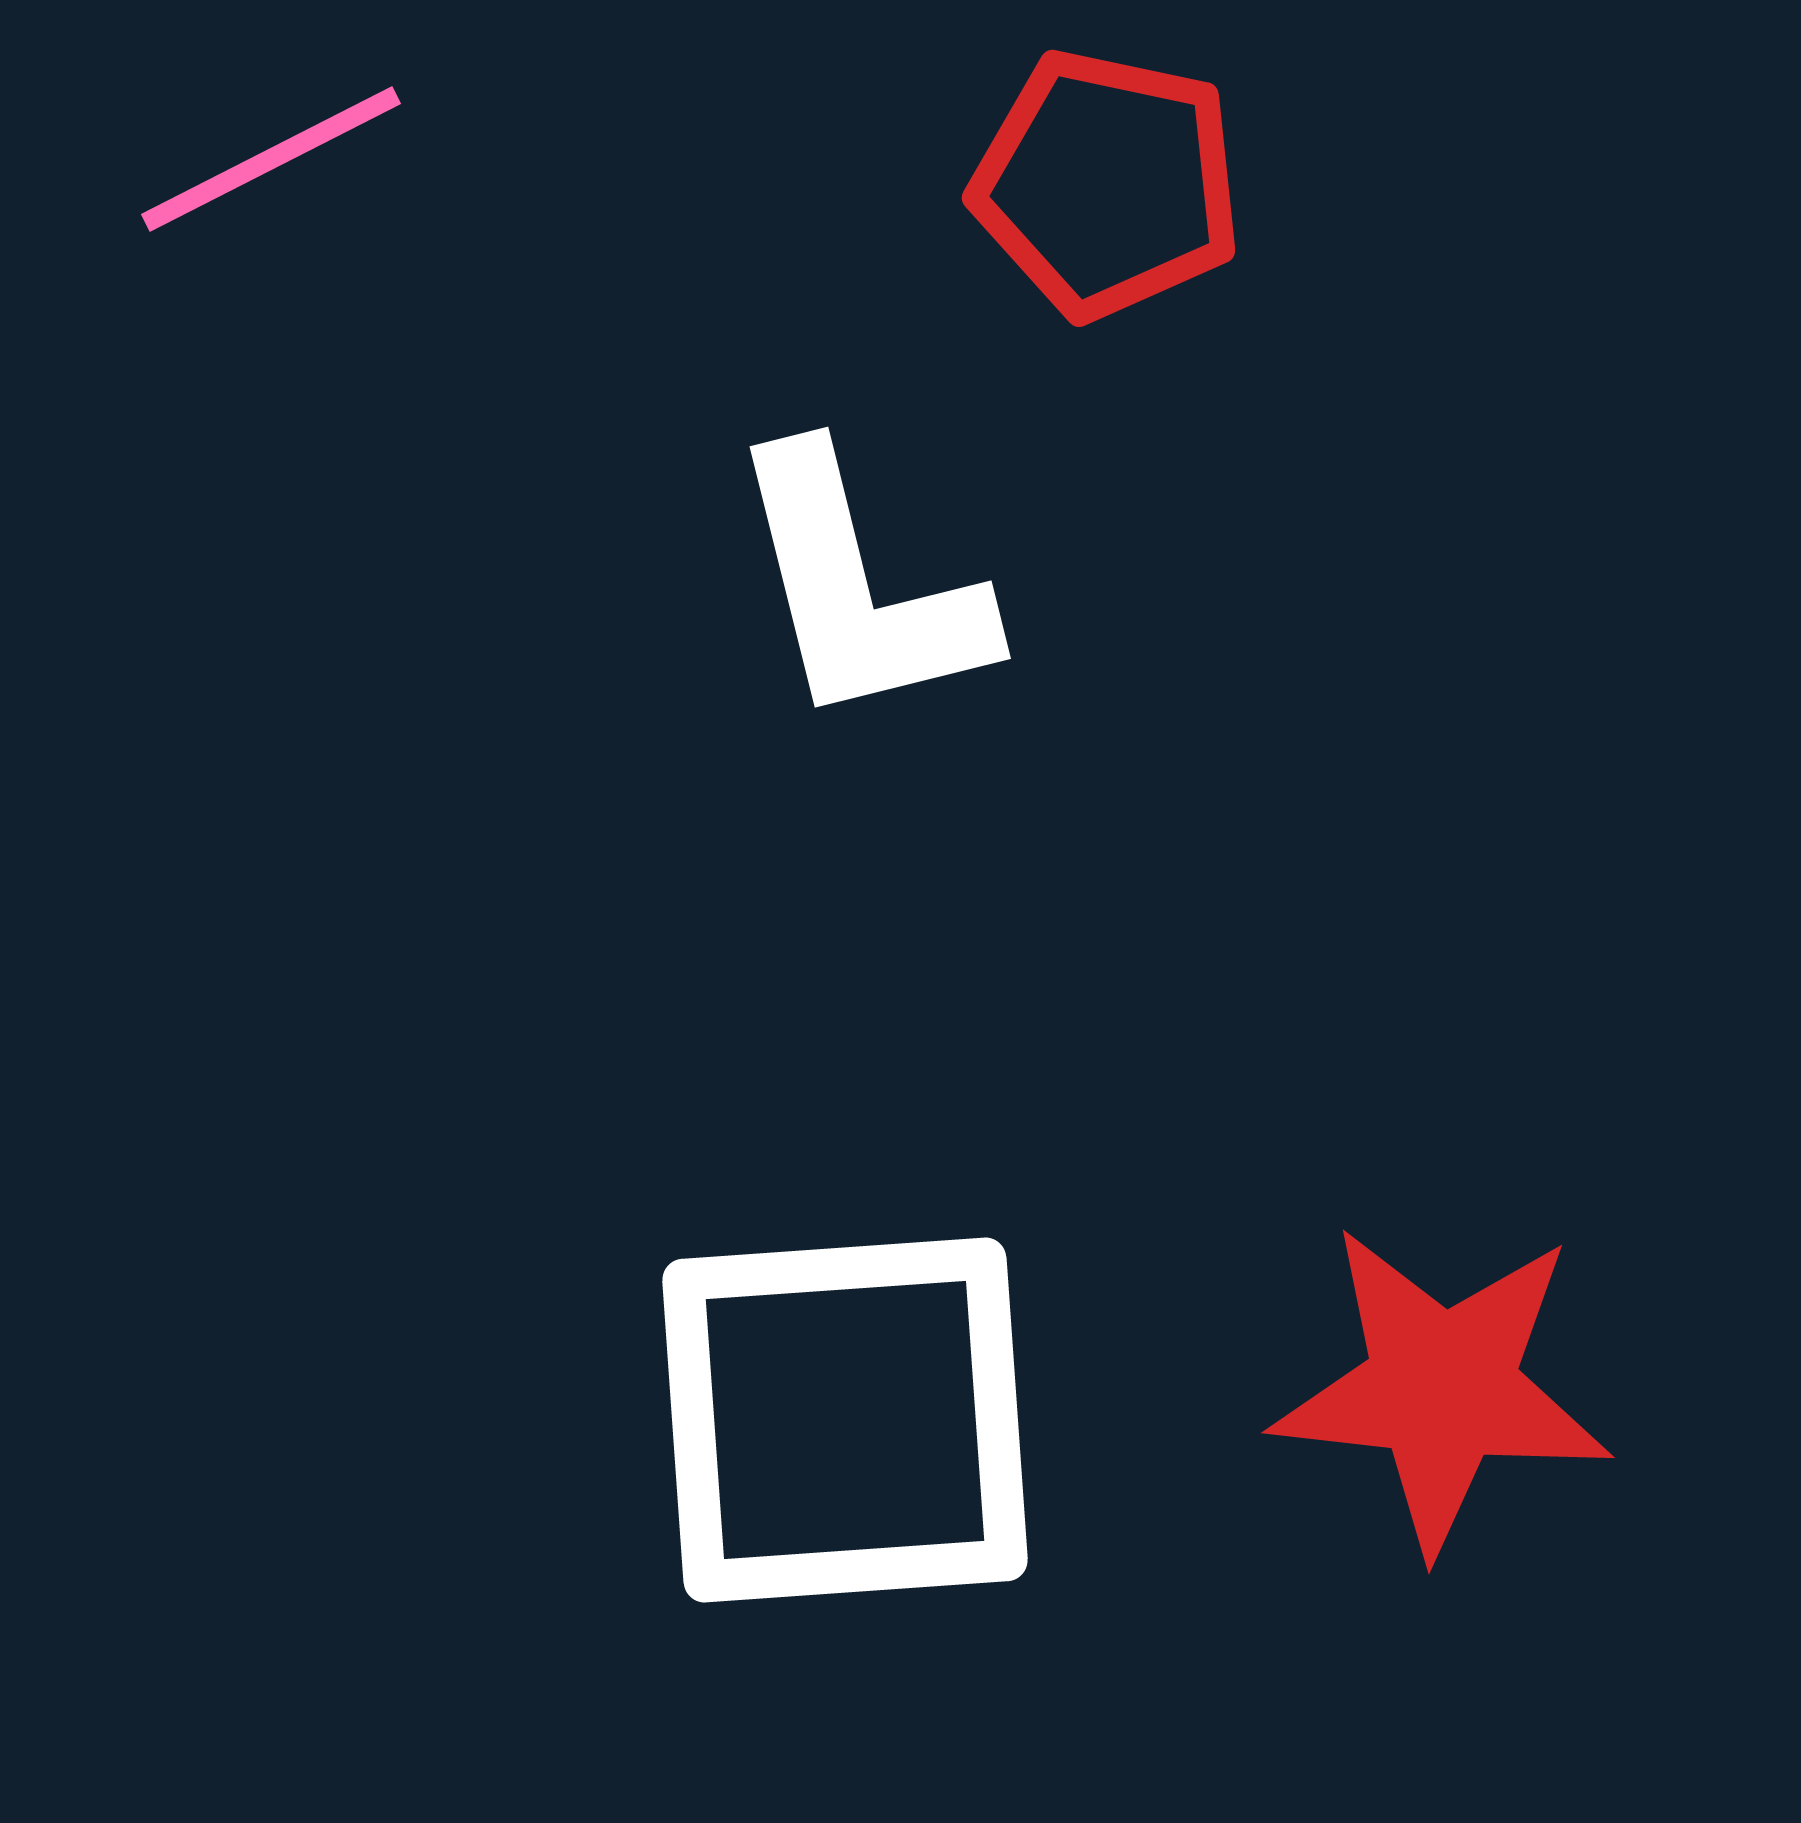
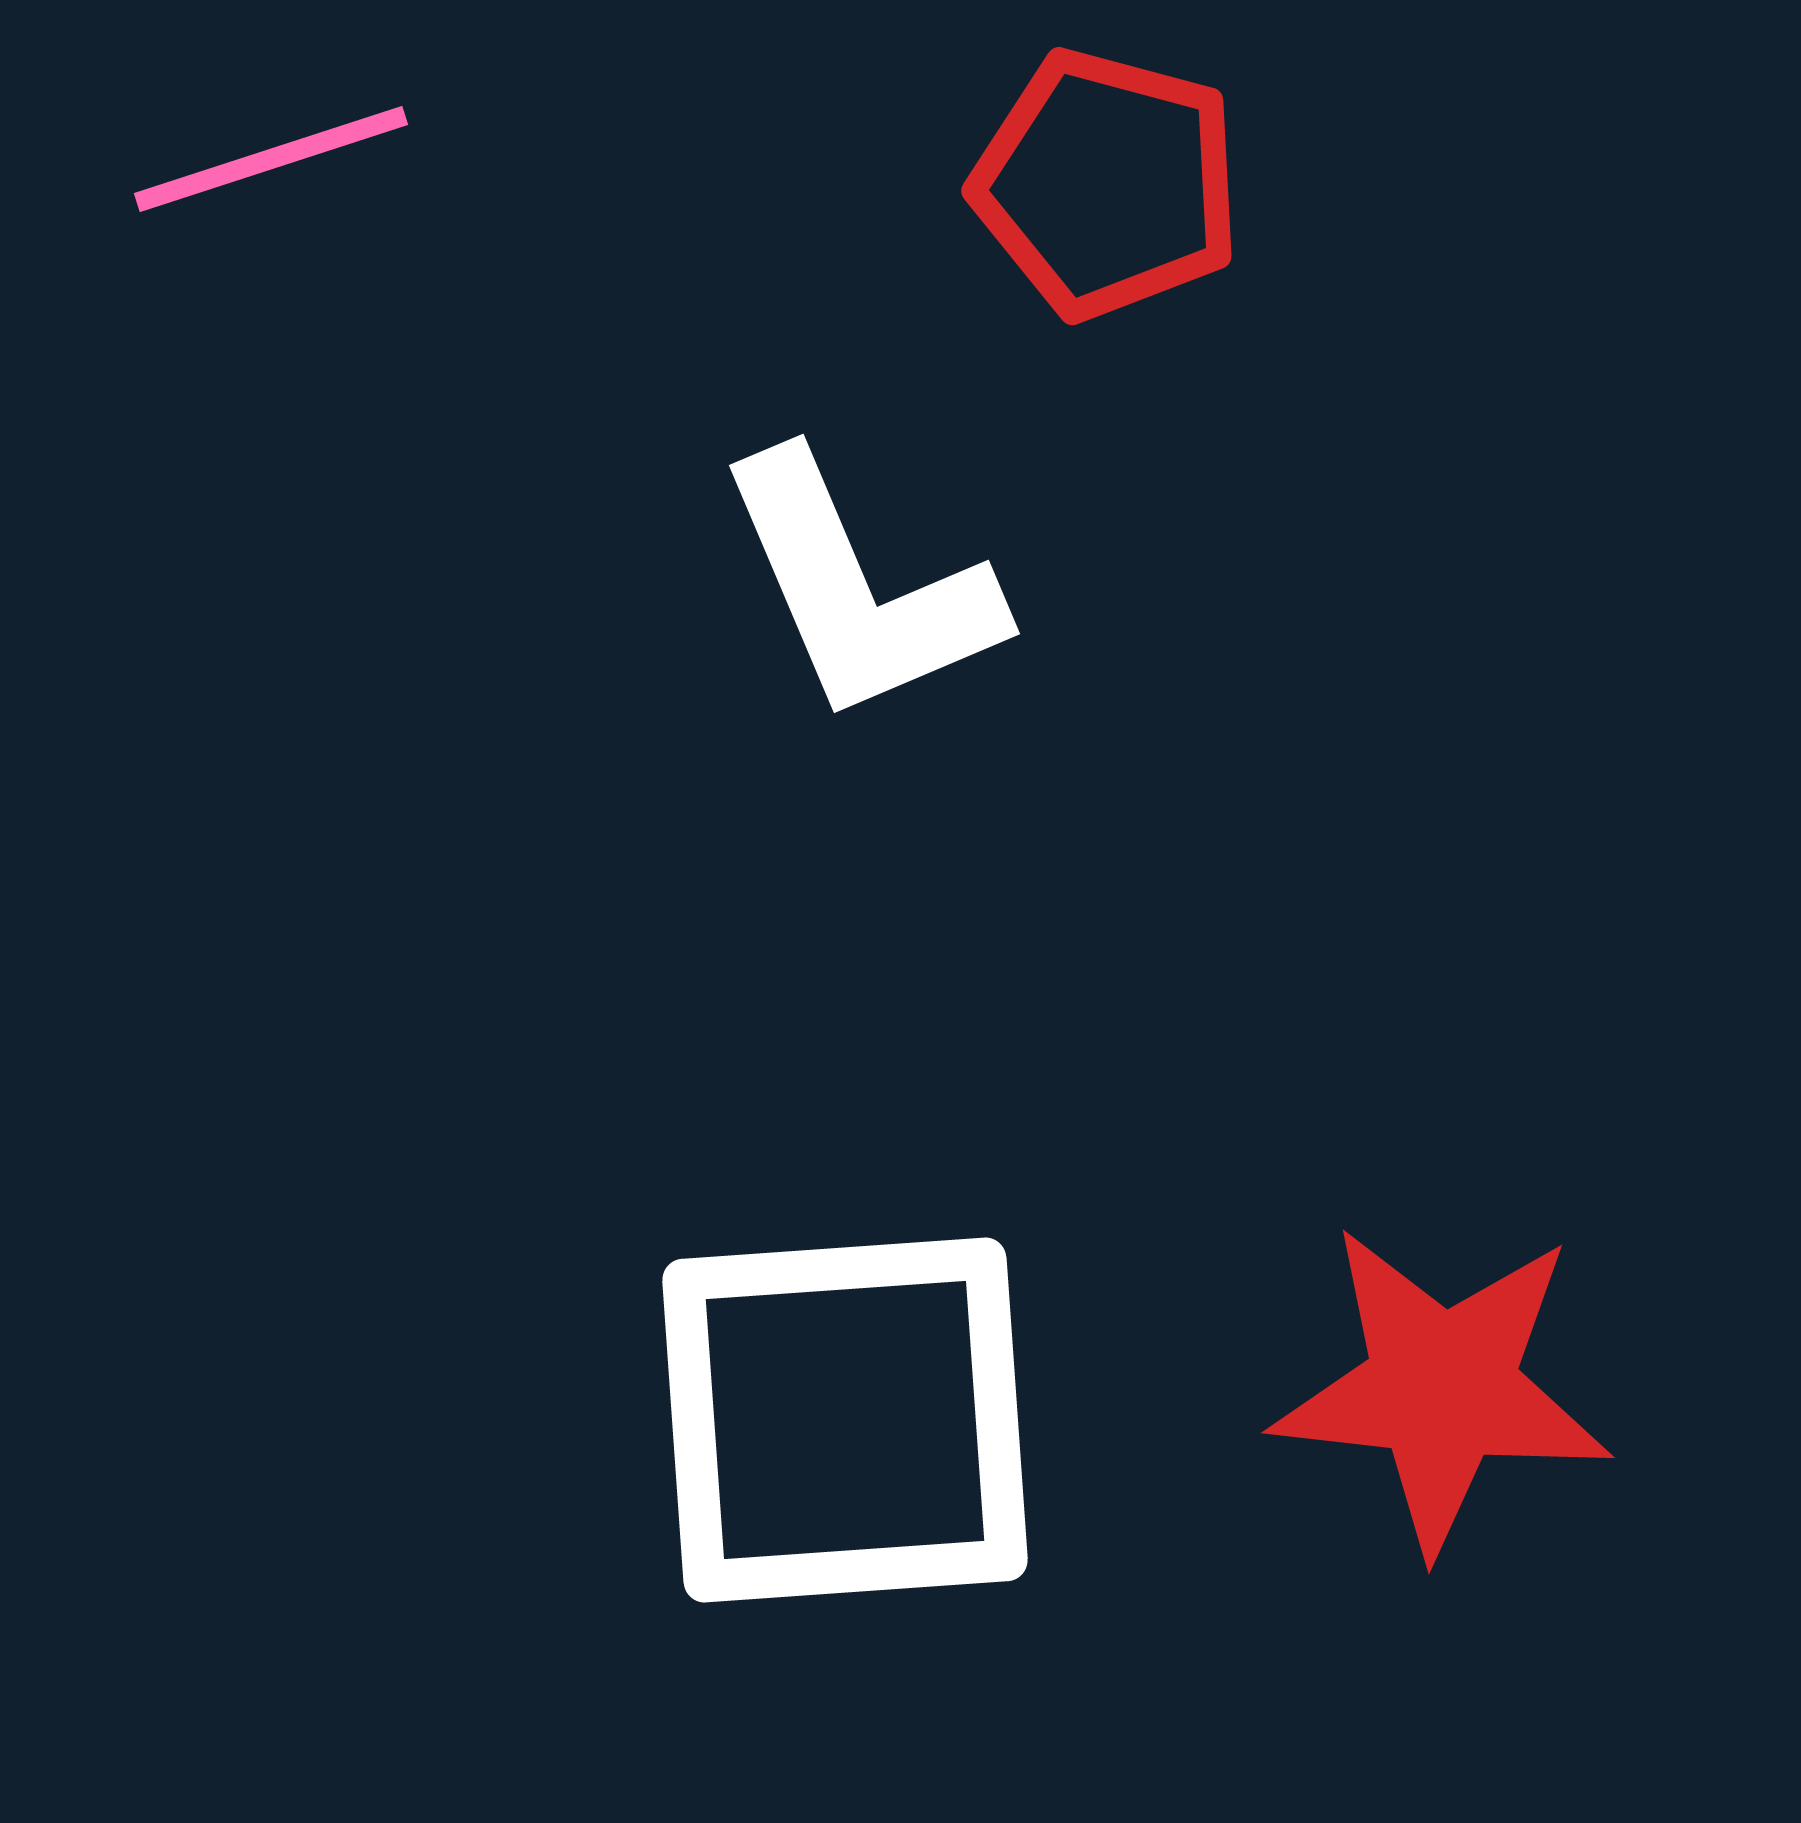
pink line: rotated 9 degrees clockwise
red pentagon: rotated 3 degrees clockwise
white L-shape: rotated 9 degrees counterclockwise
